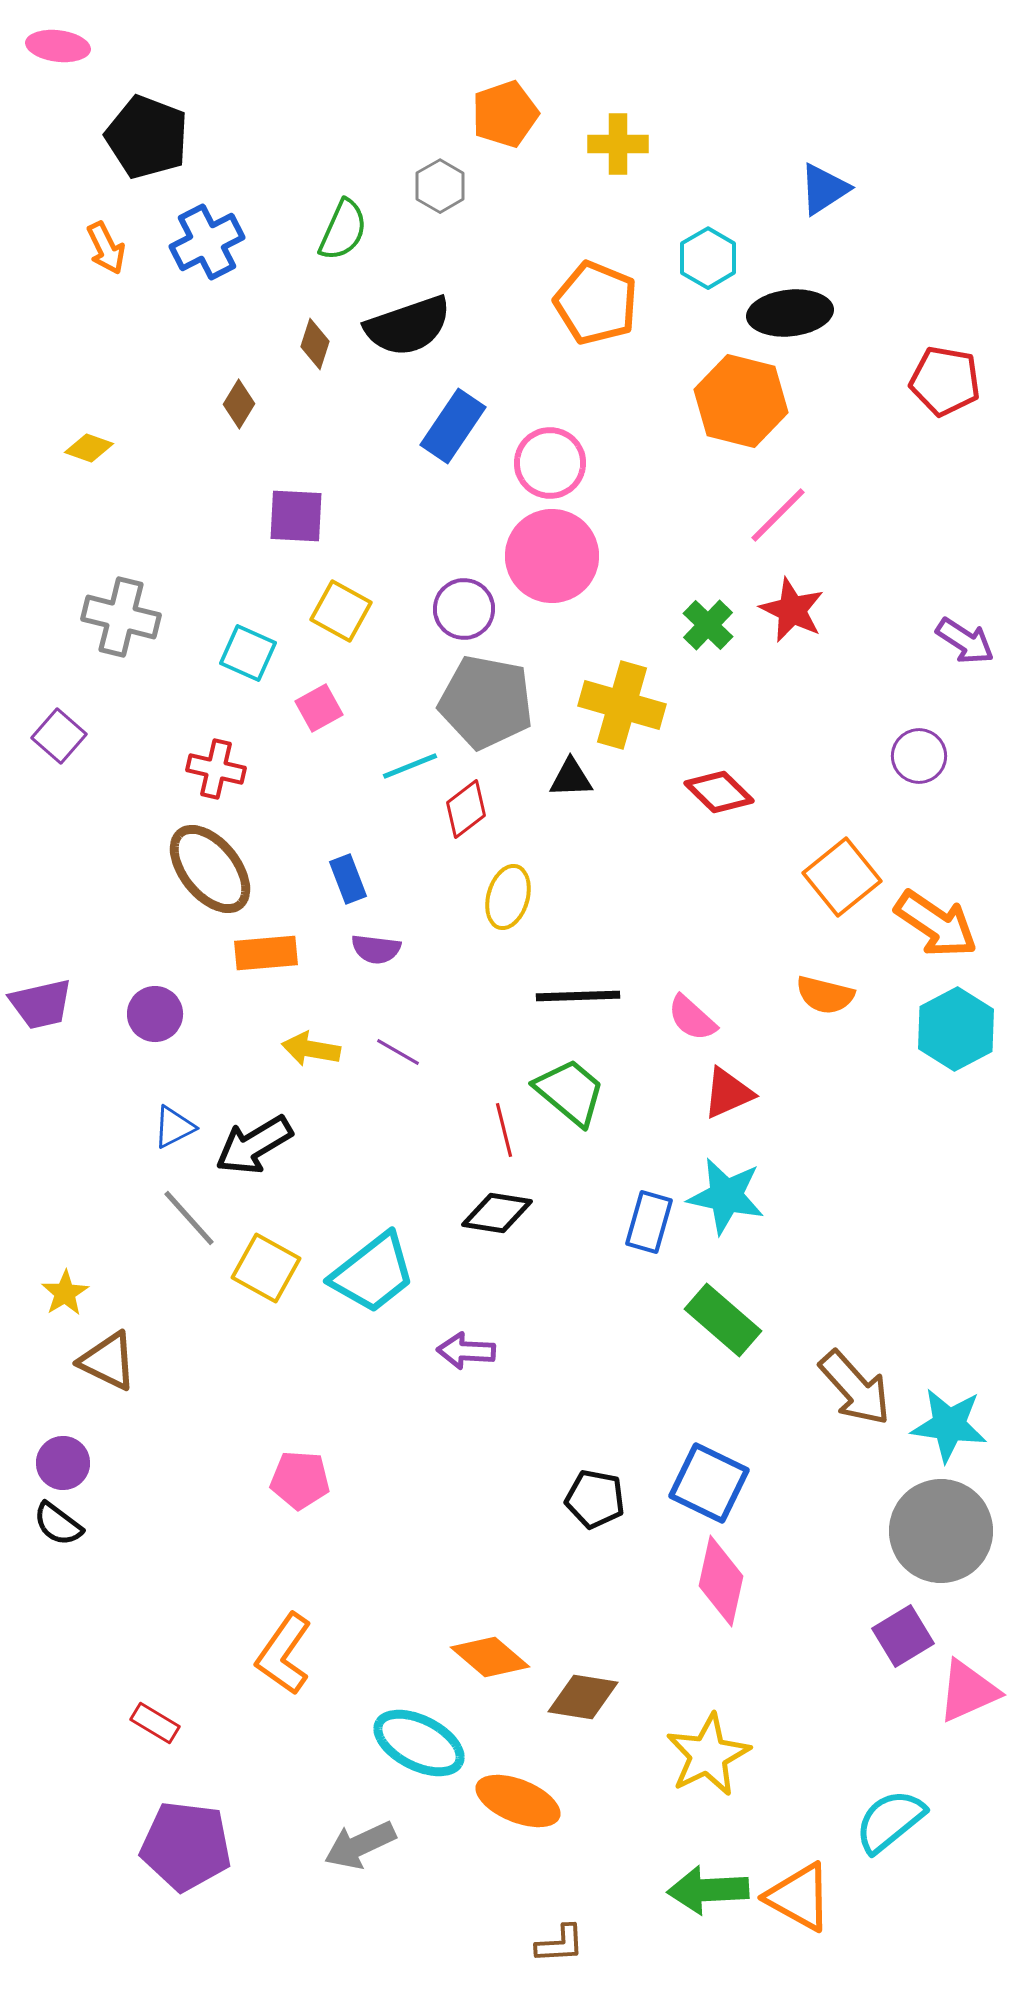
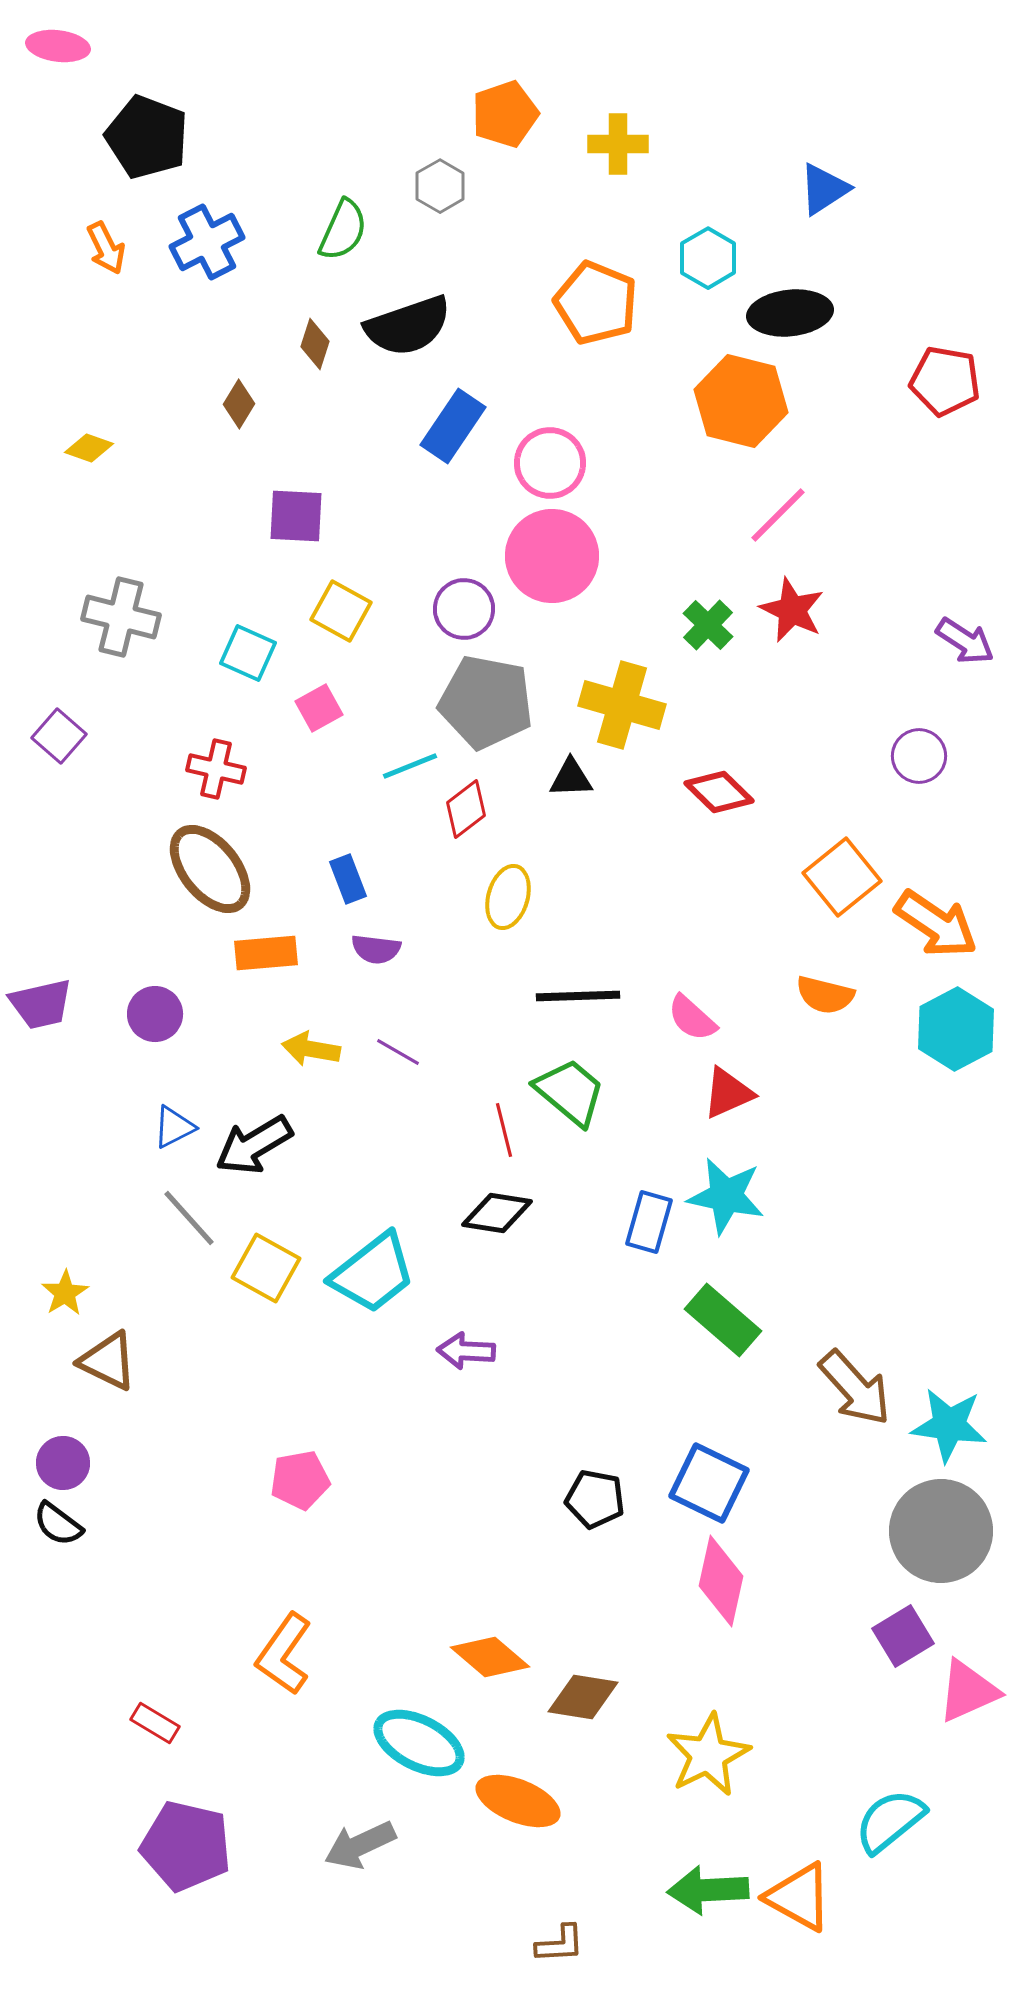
pink pentagon at (300, 1480): rotated 14 degrees counterclockwise
purple pentagon at (186, 1846): rotated 6 degrees clockwise
